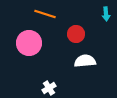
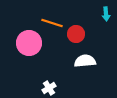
orange line: moved 7 px right, 9 px down
